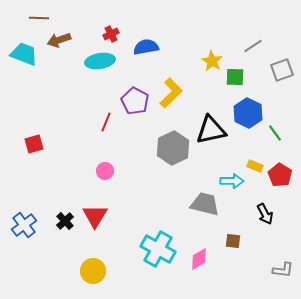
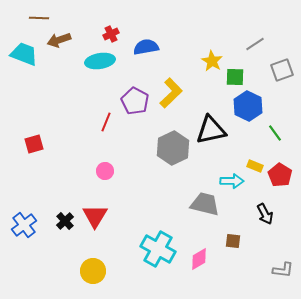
gray line: moved 2 px right, 2 px up
blue hexagon: moved 7 px up
